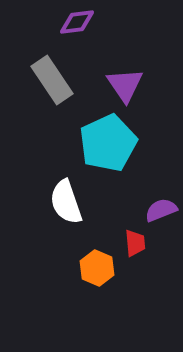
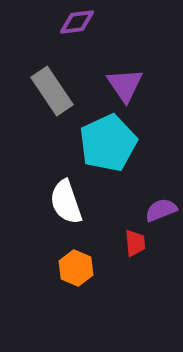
gray rectangle: moved 11 px down
orange hexagon: moved 21 px left
